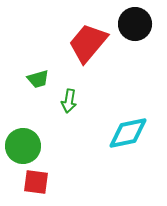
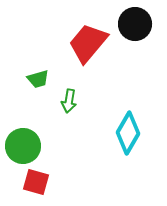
cyan diamond: rotated 48 degrees counterclockwise
red square: rotated 8 degrees clockwise
